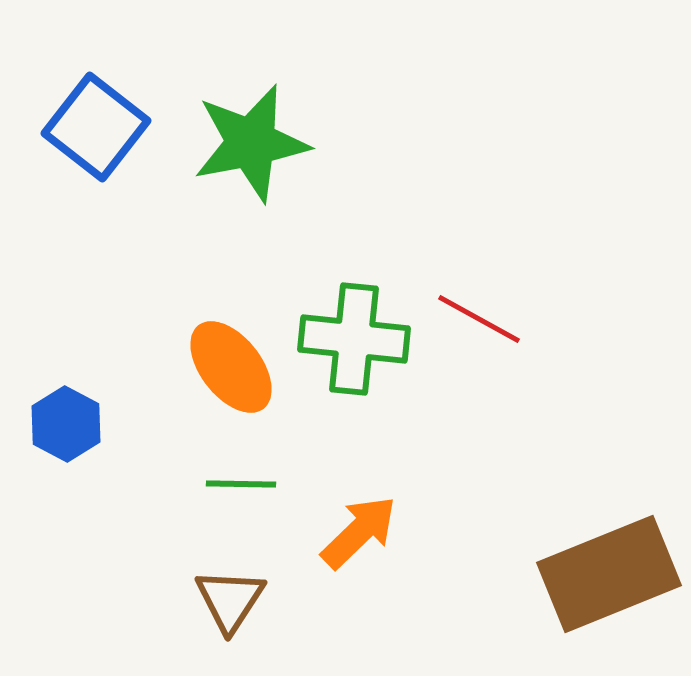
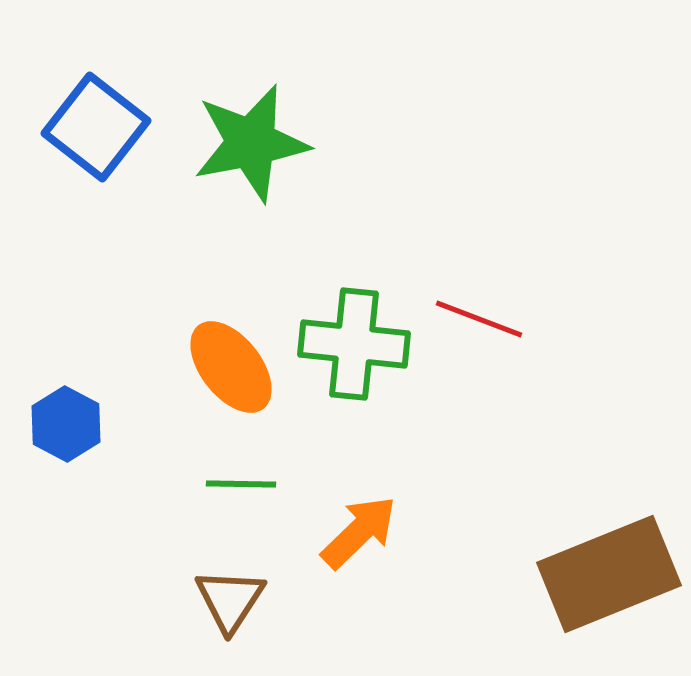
red line: rotated 8 degrees counterclockwise
green cross: moved 5 px down
